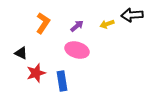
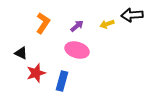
blue rectangle: rotated 24 degrees clockwise
